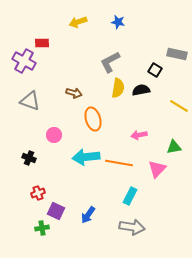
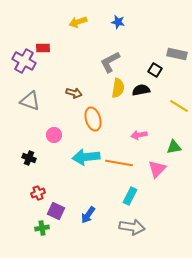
red rectangle: moved 1 px right, 5 px down
